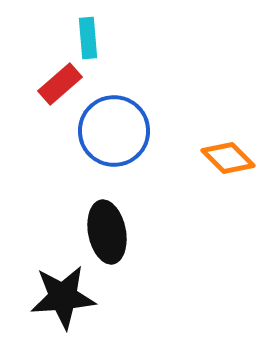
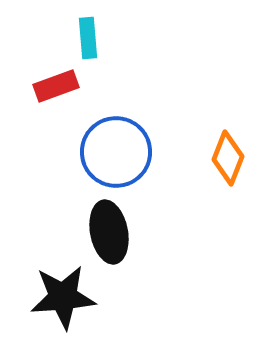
red rectangle: moved 4 px left, 2 px down; rotated 21 degrees clockwise
blue circle: moved 2 px right, 21 px down
orange diamond: rotated 66 degrees clockwise
black ellipse: moved 2 px right
